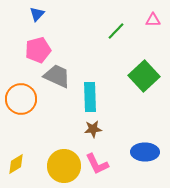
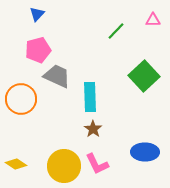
brown star: rotated 30 degrees counterclockwise
yellow diamond: rotated 65 degrees clockwise
